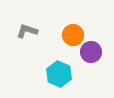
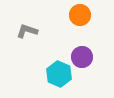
orange circle: moved 7 px right, 20 px up
purple circle: moved 9 px left, 5 px down
